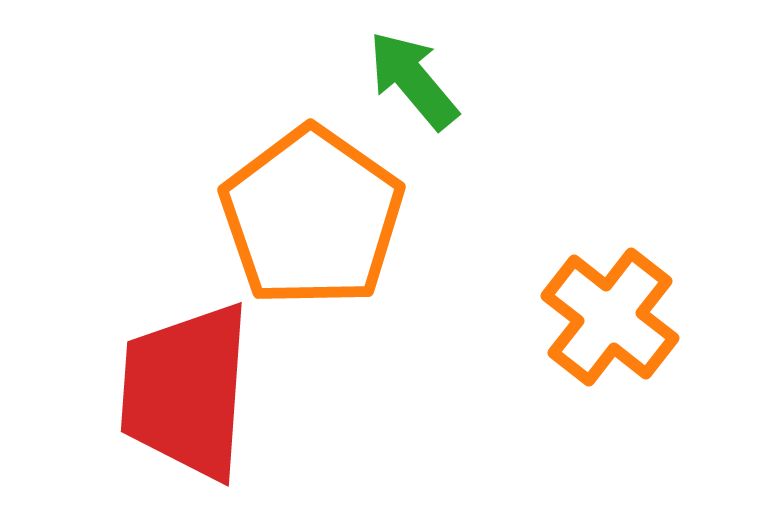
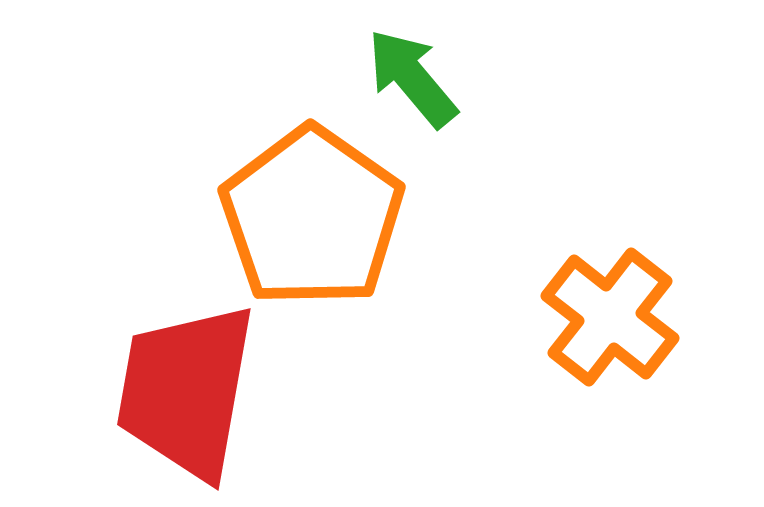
green arrow: moved 1 px left, 2 px up
red trapezoid: rotated 6 degrees clockwise
